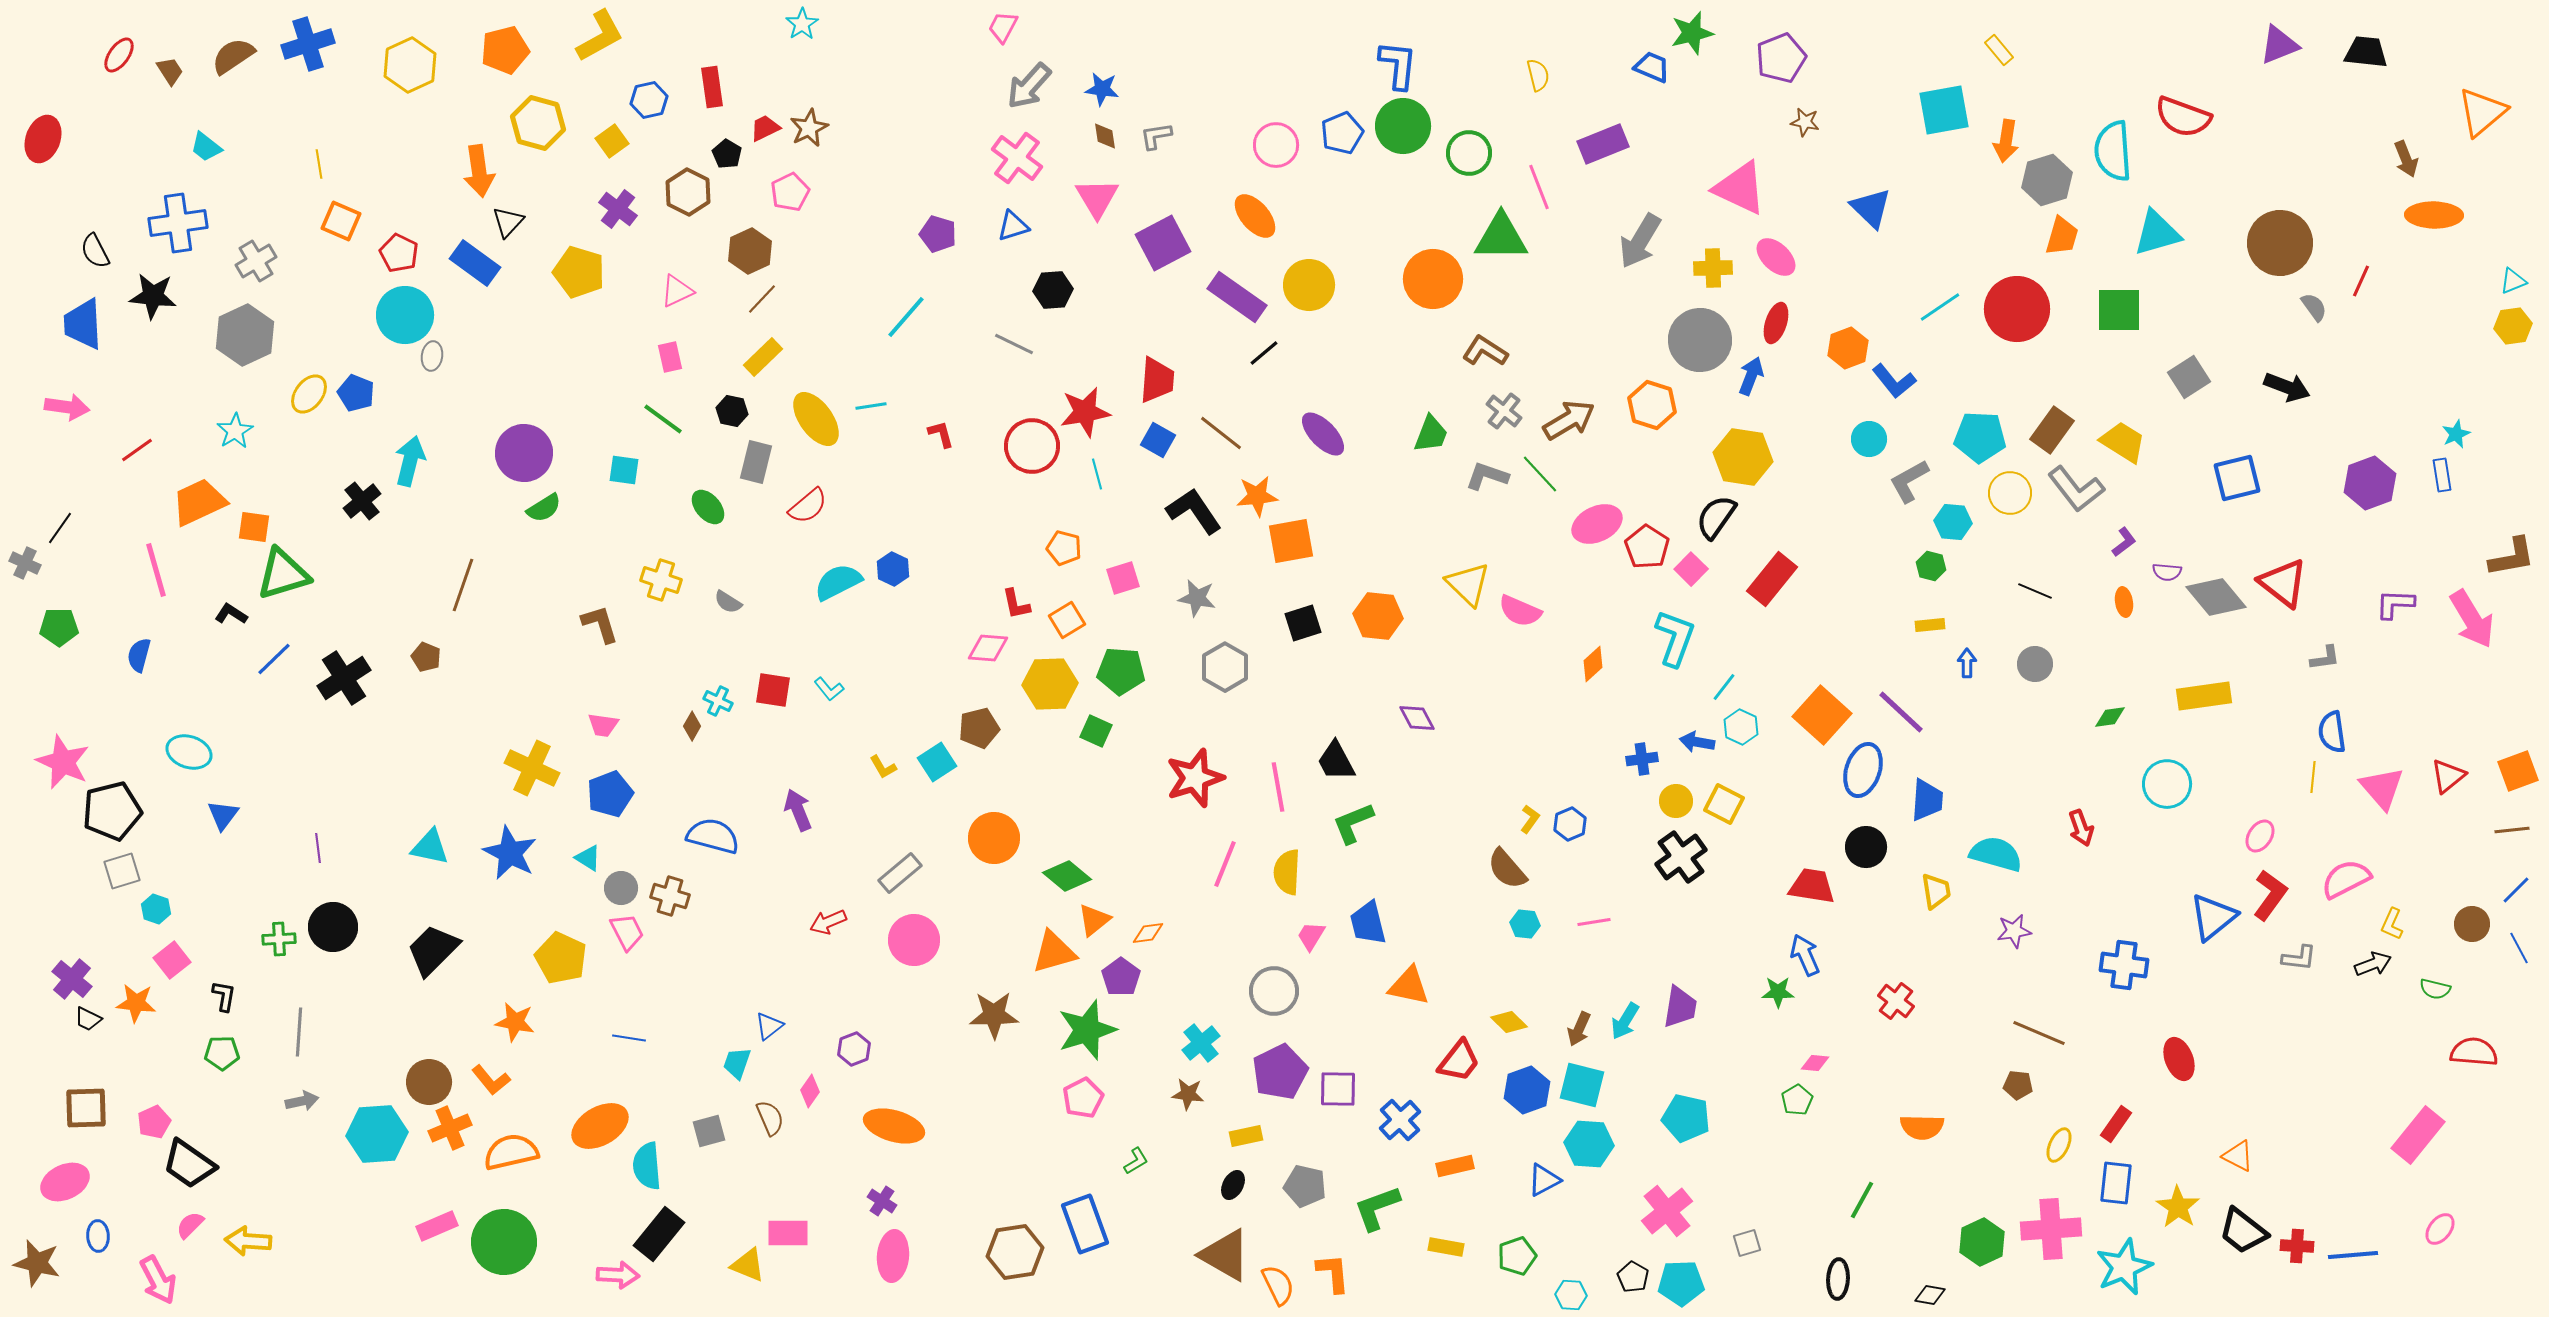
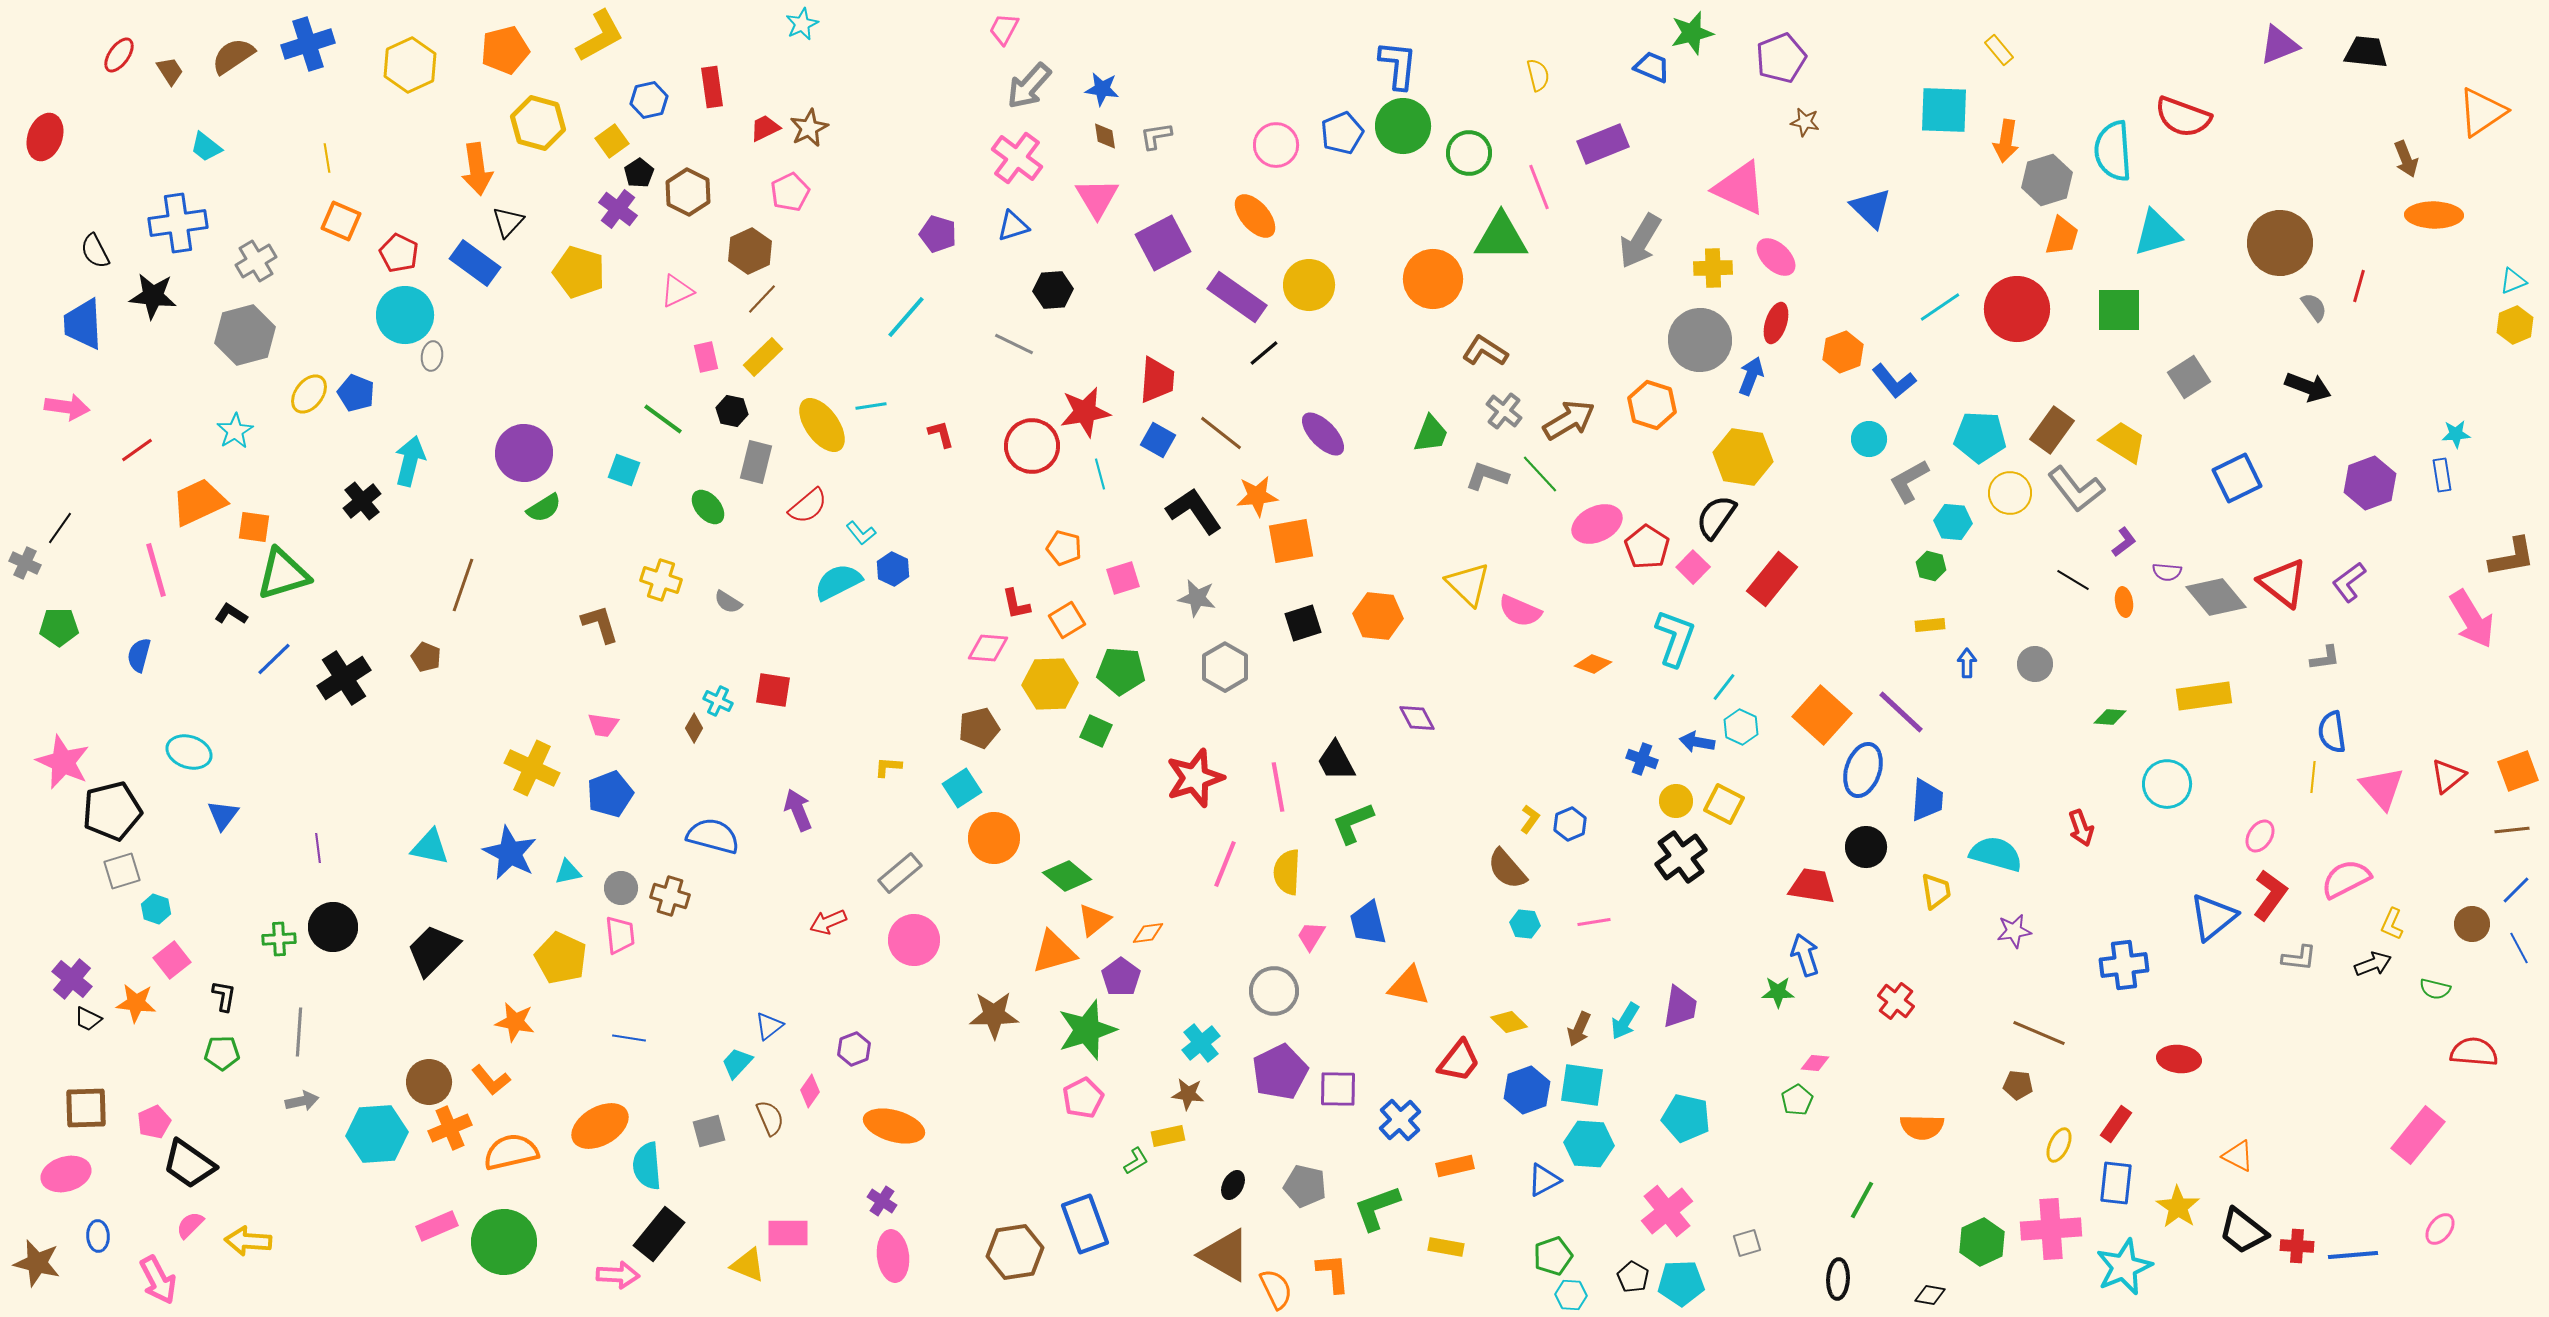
cyan star at (802, 24): rotated 8 degrees clockwise
pink trapezoid at (1003, 27): moved 1 px right, 2 px down
cyan square at (1944, 110): rotated 12 degrees clockwise
orange triangle at (2482, 112): rotated 6 degrees clockwise
red ellipse at (43, 139): moved 2 px right, 2 px up
black pentagon at (727, 154): moved 88 px left, 19 px down; rotated 8 degrees clockwise
yellow line at (319, 164): moved 8 px right, 6 px up
orange arrow at (479, 171): moved 2 px left, 2 px up
red line at (2361, 281): moved 2 px left, 5 px down; rotated 8 degrees counterclockwise
yellow hexagon at (2513, 326): moved 2 px right, 1 px up; rotated 15 degrees counterclockwise
gray hexagon at (245, 335): rotated 10 degrees clockwise
orange hexagon at (1848, 348): moved 5 px left, 4 px down
pink rectangle at (670, 357): moved 36 px right
black arrow at (2287, 387): moved 21 px right
yellow ellipse at (816, 419): moved 6 px right, 6 px down
cyan star at (2456, 434): rotated 20 degrees clockwise
cyan square at (624, 470): rotated 12 degrees clockwise
cyan line at (1097, 474): moved 3 px right
blue square at (2237, 478): rotated 12 degrees counterclockwise
pink square at (1691, 569): moved 2 px right, 2 px up
black line at (2035, 591): moved 38 px right, 11 px up; rotated 8 degrees clockwise
purple L-shape at (2395, 604): moved 46 px left, 22 px up; rotated 39 degrees counterclockwise
orange diamond at (1593, 664): rotated 63 degrees clockwise
cyan L-shape at (829, 689): moved 32 px right, 156 px up
green diamond at (2110, 717): rotated 12 degrees clockwise
brown diamond at (692, 726): moved 2 px right, 2 px down
blue cross at (1642, 759): rotated 28 degrees clockwise
cyan square at (937, 762): moved 25 px right, 26 px down
yellow L-shape at (883, 767): moved 5 px right; rotated 124 degrees clockwise
cyan triangle at (588, 858): moved 20 px left, 14 px down; rotated 44 degrees counterclockwise
pink trapezoid at (627, 932): moved 7 px left, 3 px down; rotated 21 degrees clockwise
blue arrow at (1805, 955): rotated 6 degrees clockwise
blue cross at (2124, 965): rotated 15 degrees counterclockwise
red ellipse at (2179, 1059): rotated 63 degrees counterclockwise
cyan trapezoid at (737, 1063): rotated 24 degrees clockwise
cyan square at (1582, 1085): rotated 6 degrees counterclockwise
yellow rectangle at (1246, 1136): moved 78 px left
pink ellipse at (65, 1182): moved 1 px right, 8 px up; rotated 9 degrees clockwise
pink ellipse at (893, 1256): rotated 12 degrees counterclockwise
green pentagon at (1517, 1256): moved 36 px right
orange semicircle at (1278, 1285): moved 2 px left, 4 px down
